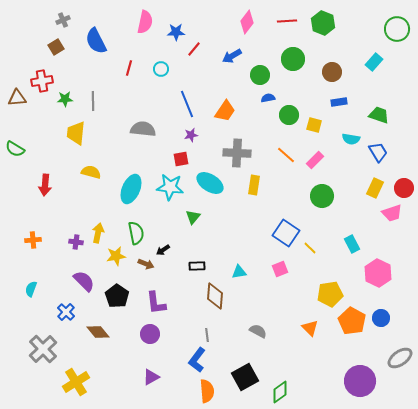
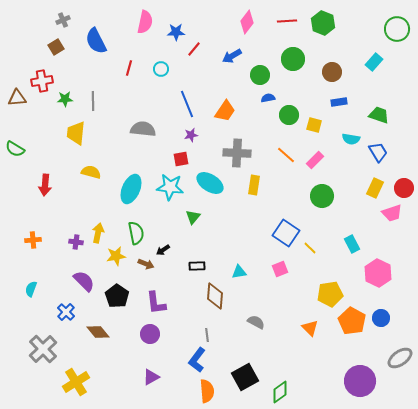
gray semicircle at (258, 331): moved 2 px left, 9 px up
